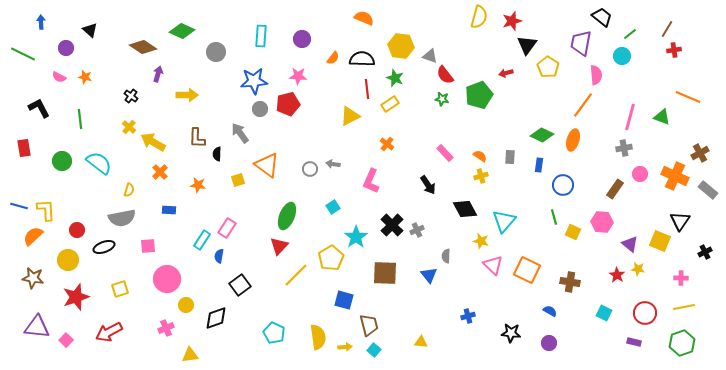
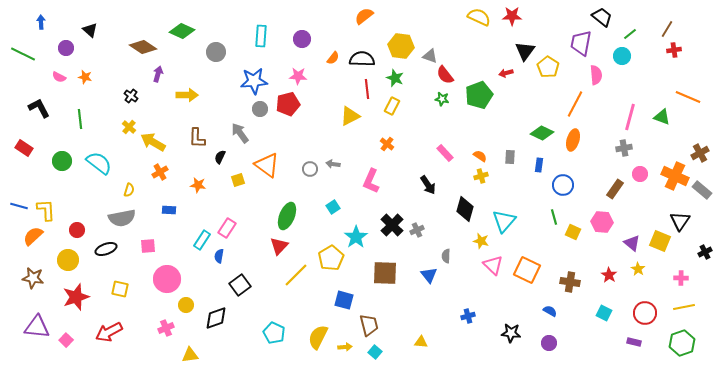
yellow semicircle at (479, 17): rotated 80 degrees counterclockwise
orange semicircle at (364, 18): moved 2 px up; rotated 60 degrees counterclockwise
red star at (512, 21): moved 5 px up; rotated 18 degrees clockwise
black triangle at (527, 45): moved 2 px left, 6 px down
yellow rectangle at (390, 104): moved 2 px right, 2 px down; rotated 30 degrees counterclockwise
orange line at (583, 105): moved 8 px left, 1 px up; rotated 8 degrees counterclockwise
green diamond at (542, 135): moved 2 px up
red rectangle at (24, 148): rotated 48 degrees counterclockwise
black semicircle at (217, 154): moved 3 px right, 3 px down; rotated 24 degrees clockwise
orange cross at (160, 172): rotated 14 degrees clockwise
gray rectangle at (708, 190): moved 6 px left
black diamond at (465, 209): rotated 45 degrees clockwise
purple triangle at (630, 244): moved 2 px right, 1 px up
black ellipse at (104, 247): moved 2 px right, 2 px down
yellow star at (638, 269): rotated 24 degrees clockwise
red star at (617, 275): moved 8 px left
yellow square at (120, 289): rotated 30 degrees clockwise
yellow semicircle at (318, 337): rotated 145 degrees counterclockwise
cyan square at (374, 350): moved 1 px right, 2 px down
